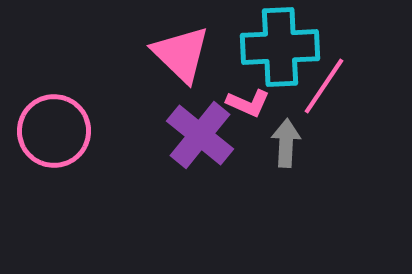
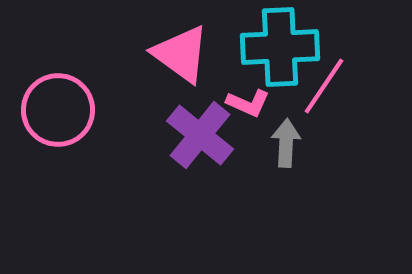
pink triangle: rotated 8 degrees counterclockwise
pink circle: moved 4 px right, 21 px up
